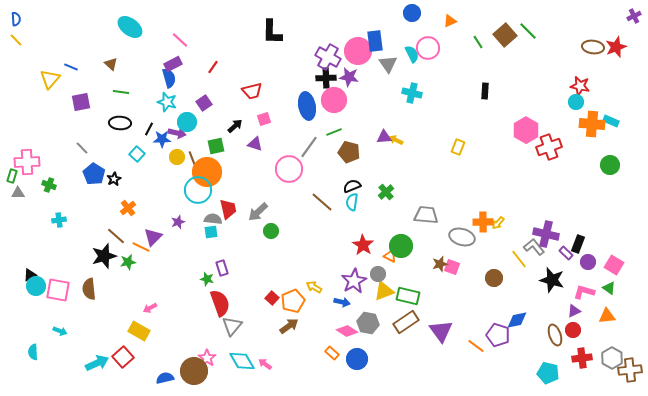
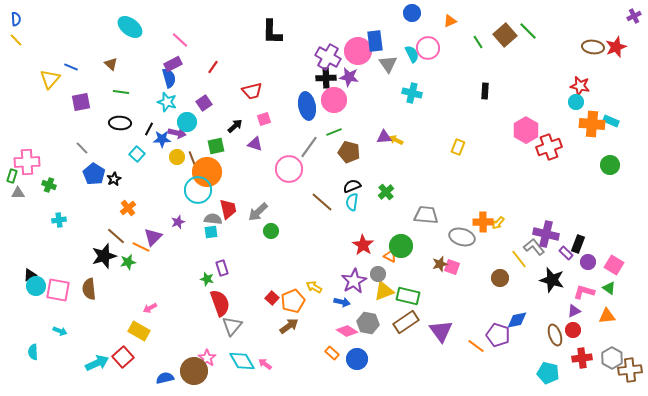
brown circle at (494, 278): moved 6 px right
